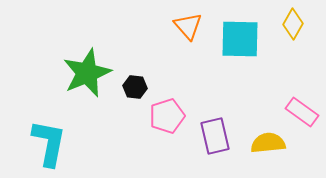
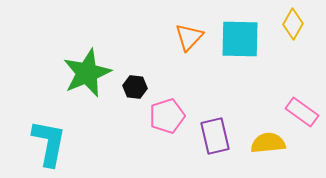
orange triangle: moved 1 px right, 11 px down; rotated 24 degrees clockwise
